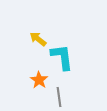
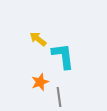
cyan L-shape: moved 1 px right, 1 px up
orange star: moved 1 px right, 2 px down; rotated 18 degrees clockwise
